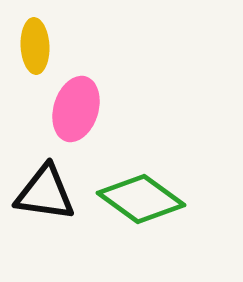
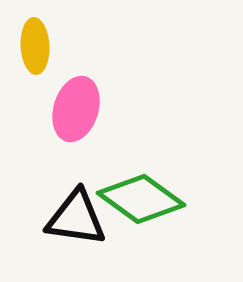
black triangle: moved 31 px right, 25 px down
